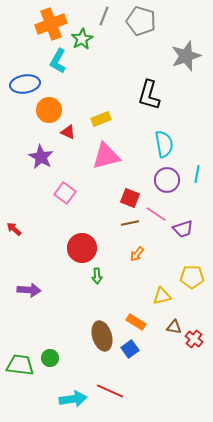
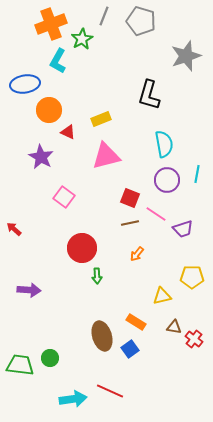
pink square: moved 1 px left, 4 px down
